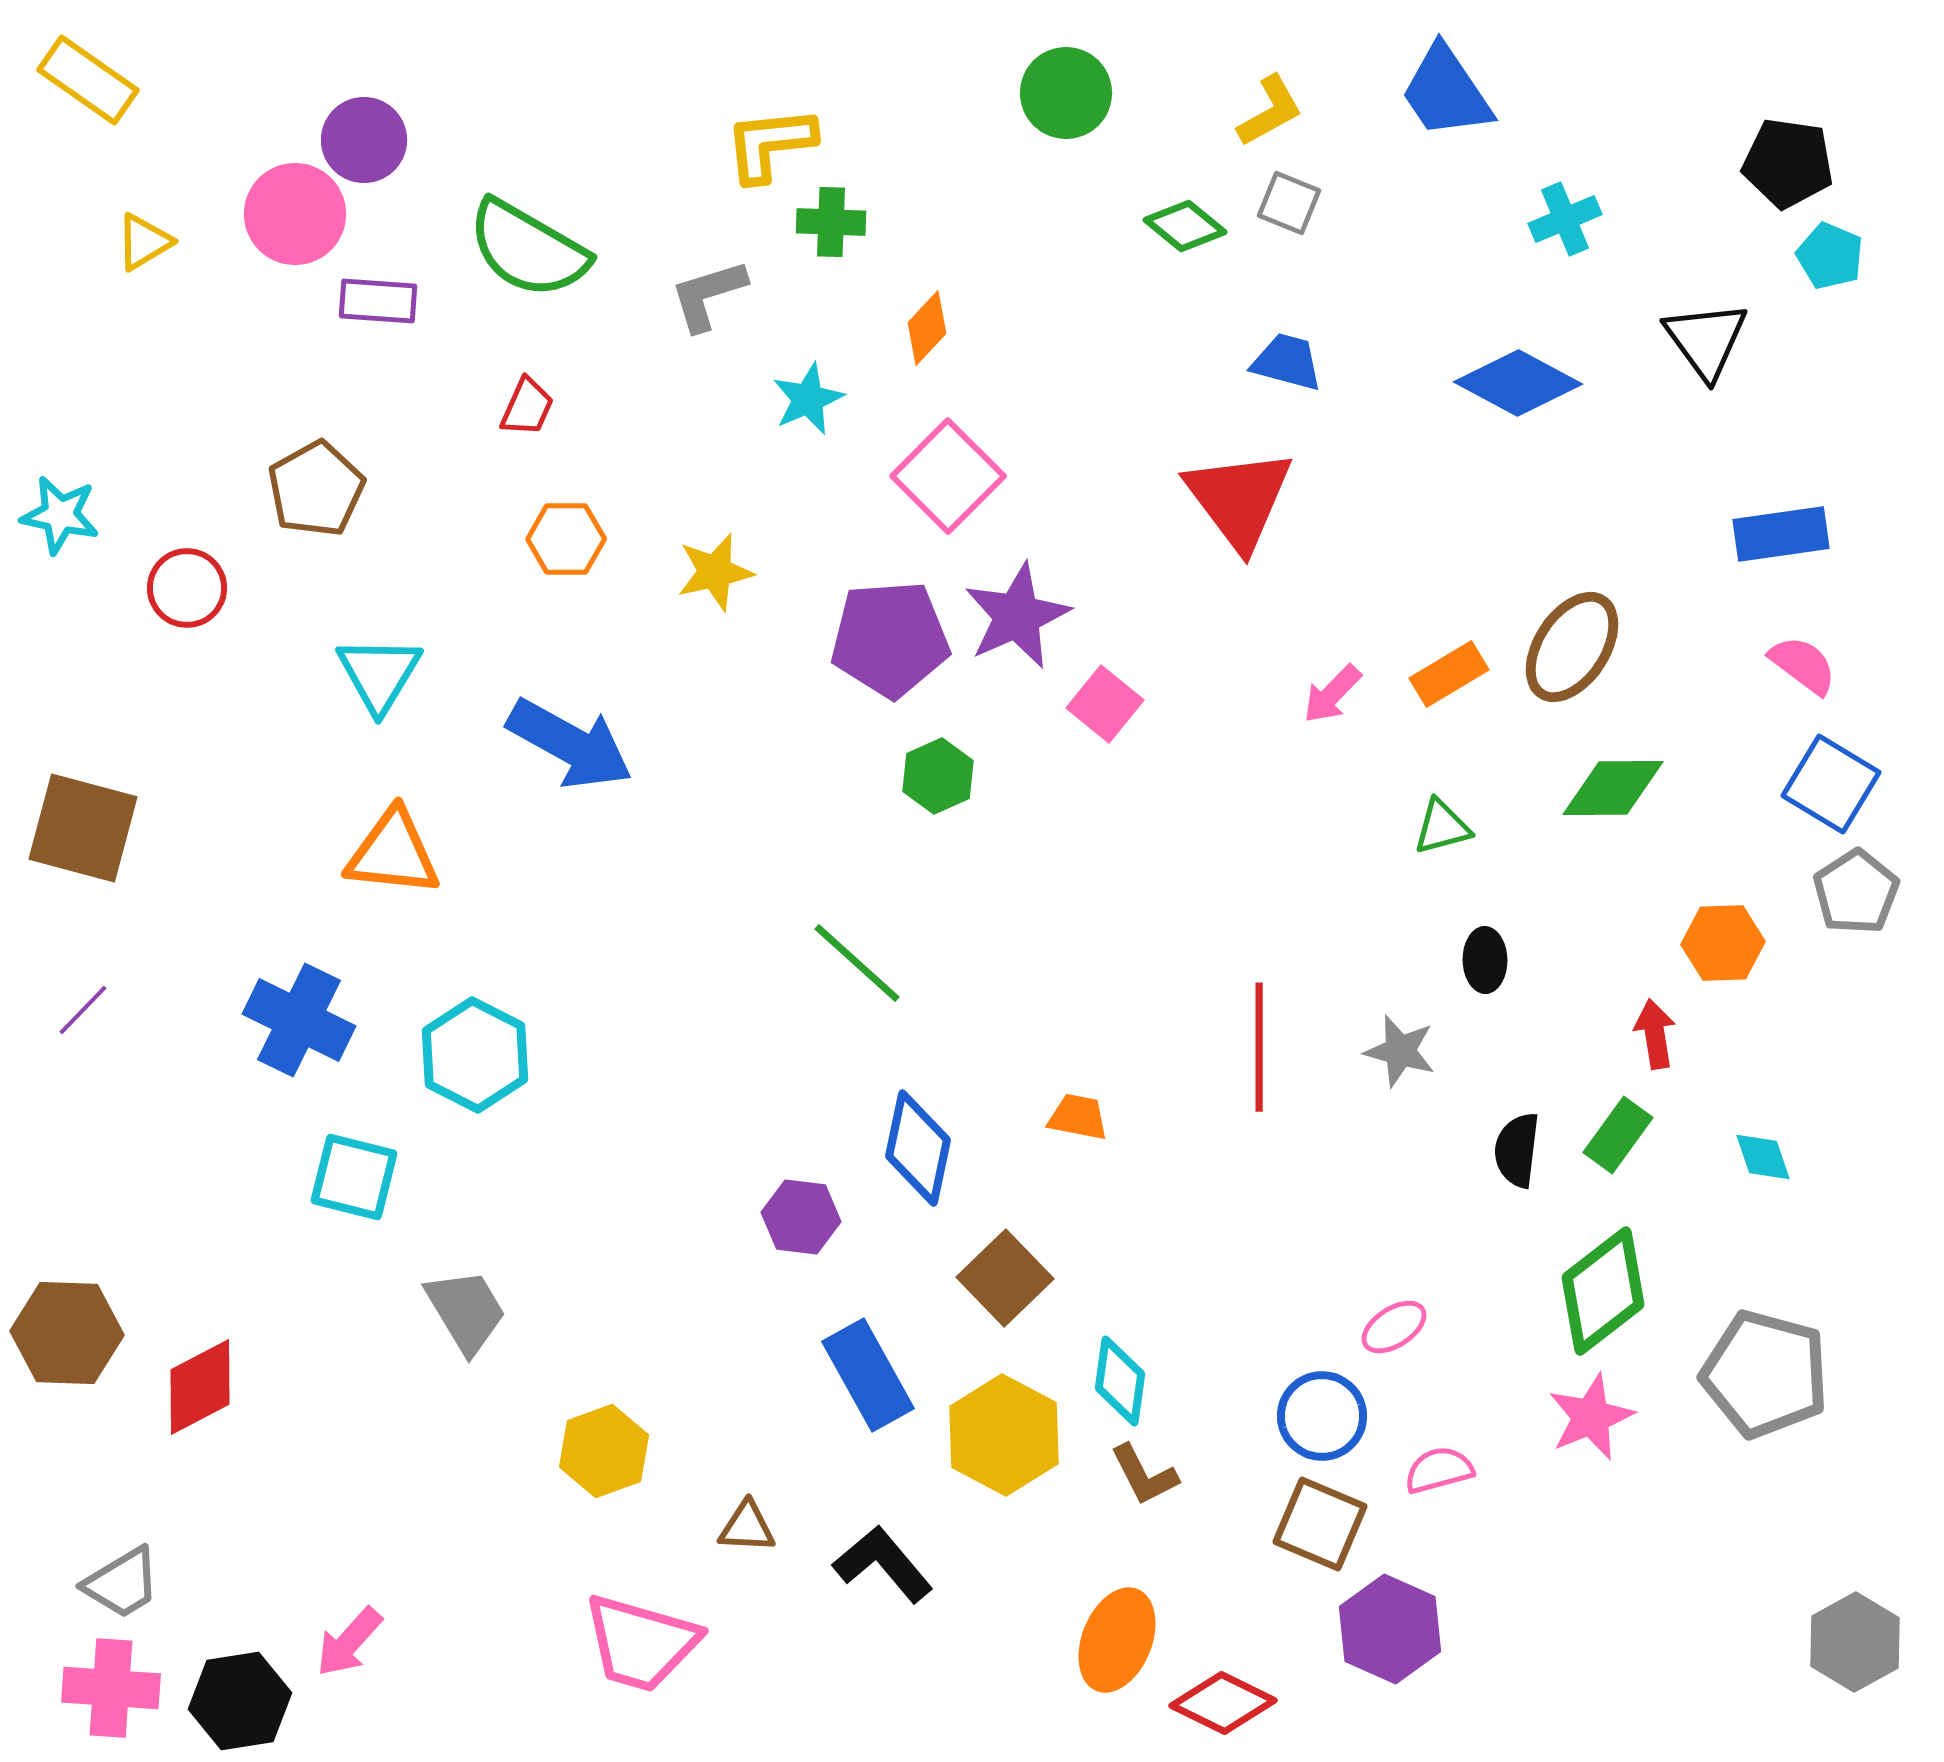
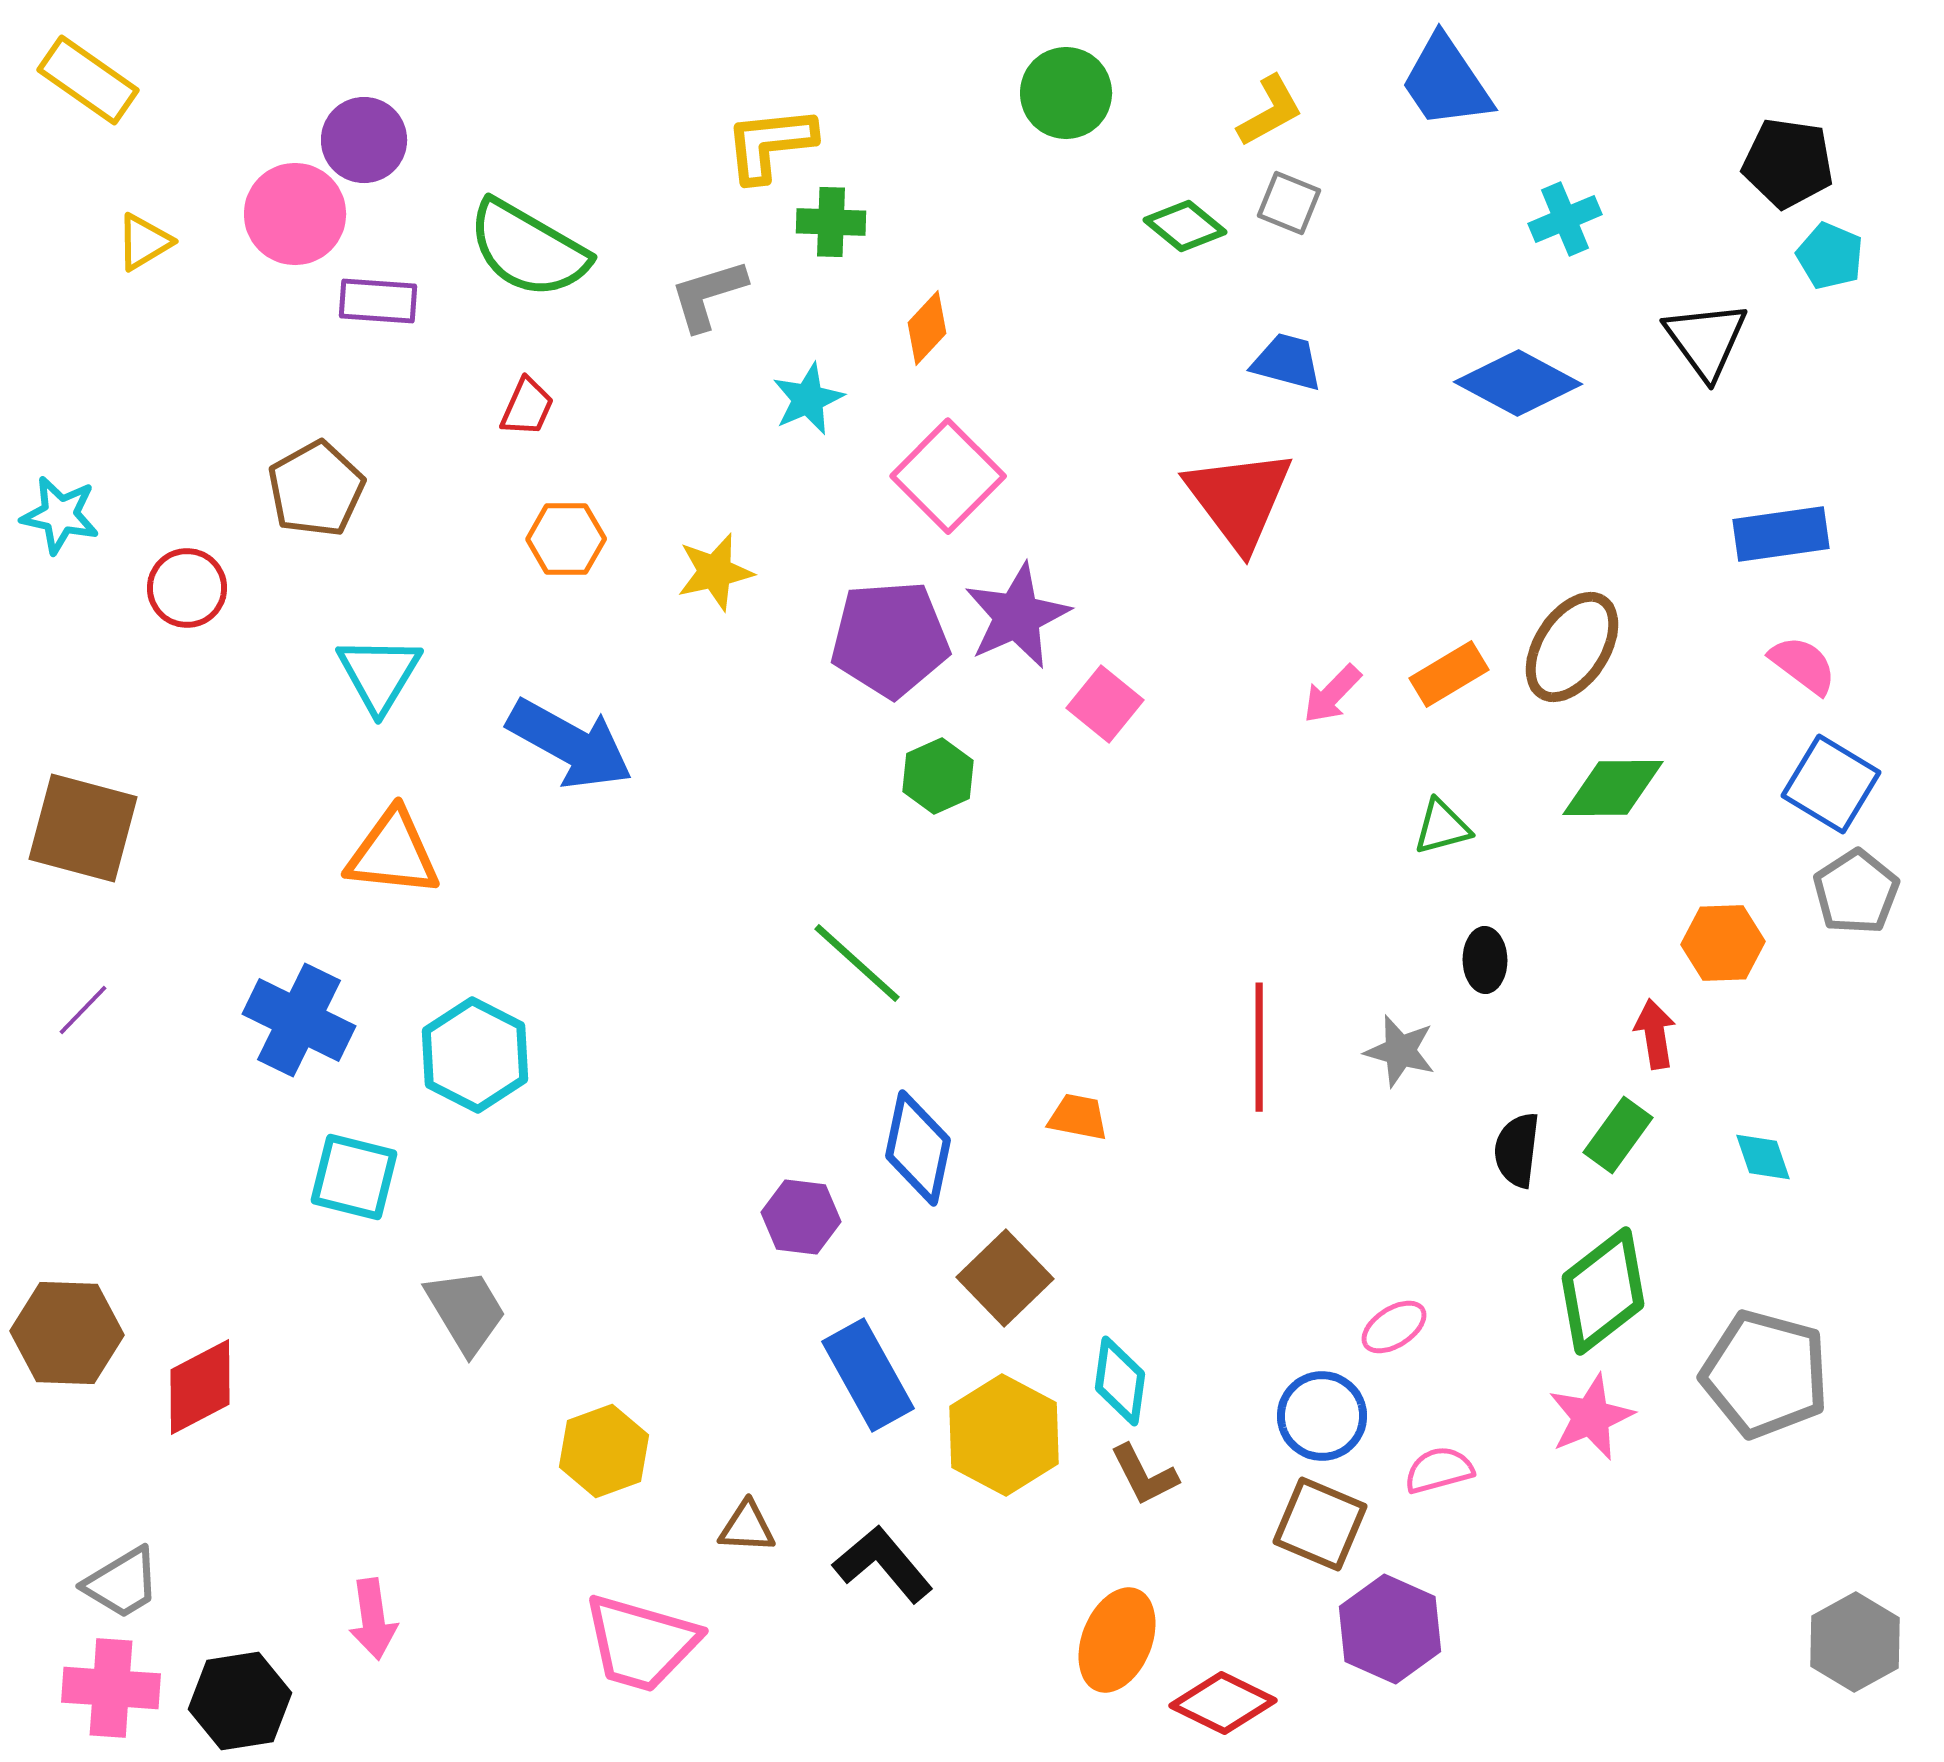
blue trapezoid at (1446, 92): moved 10 px up
pink arrow at (349, 1642): moved 24 px right, 23 px up; rotated 50 degrees counterclockwise
